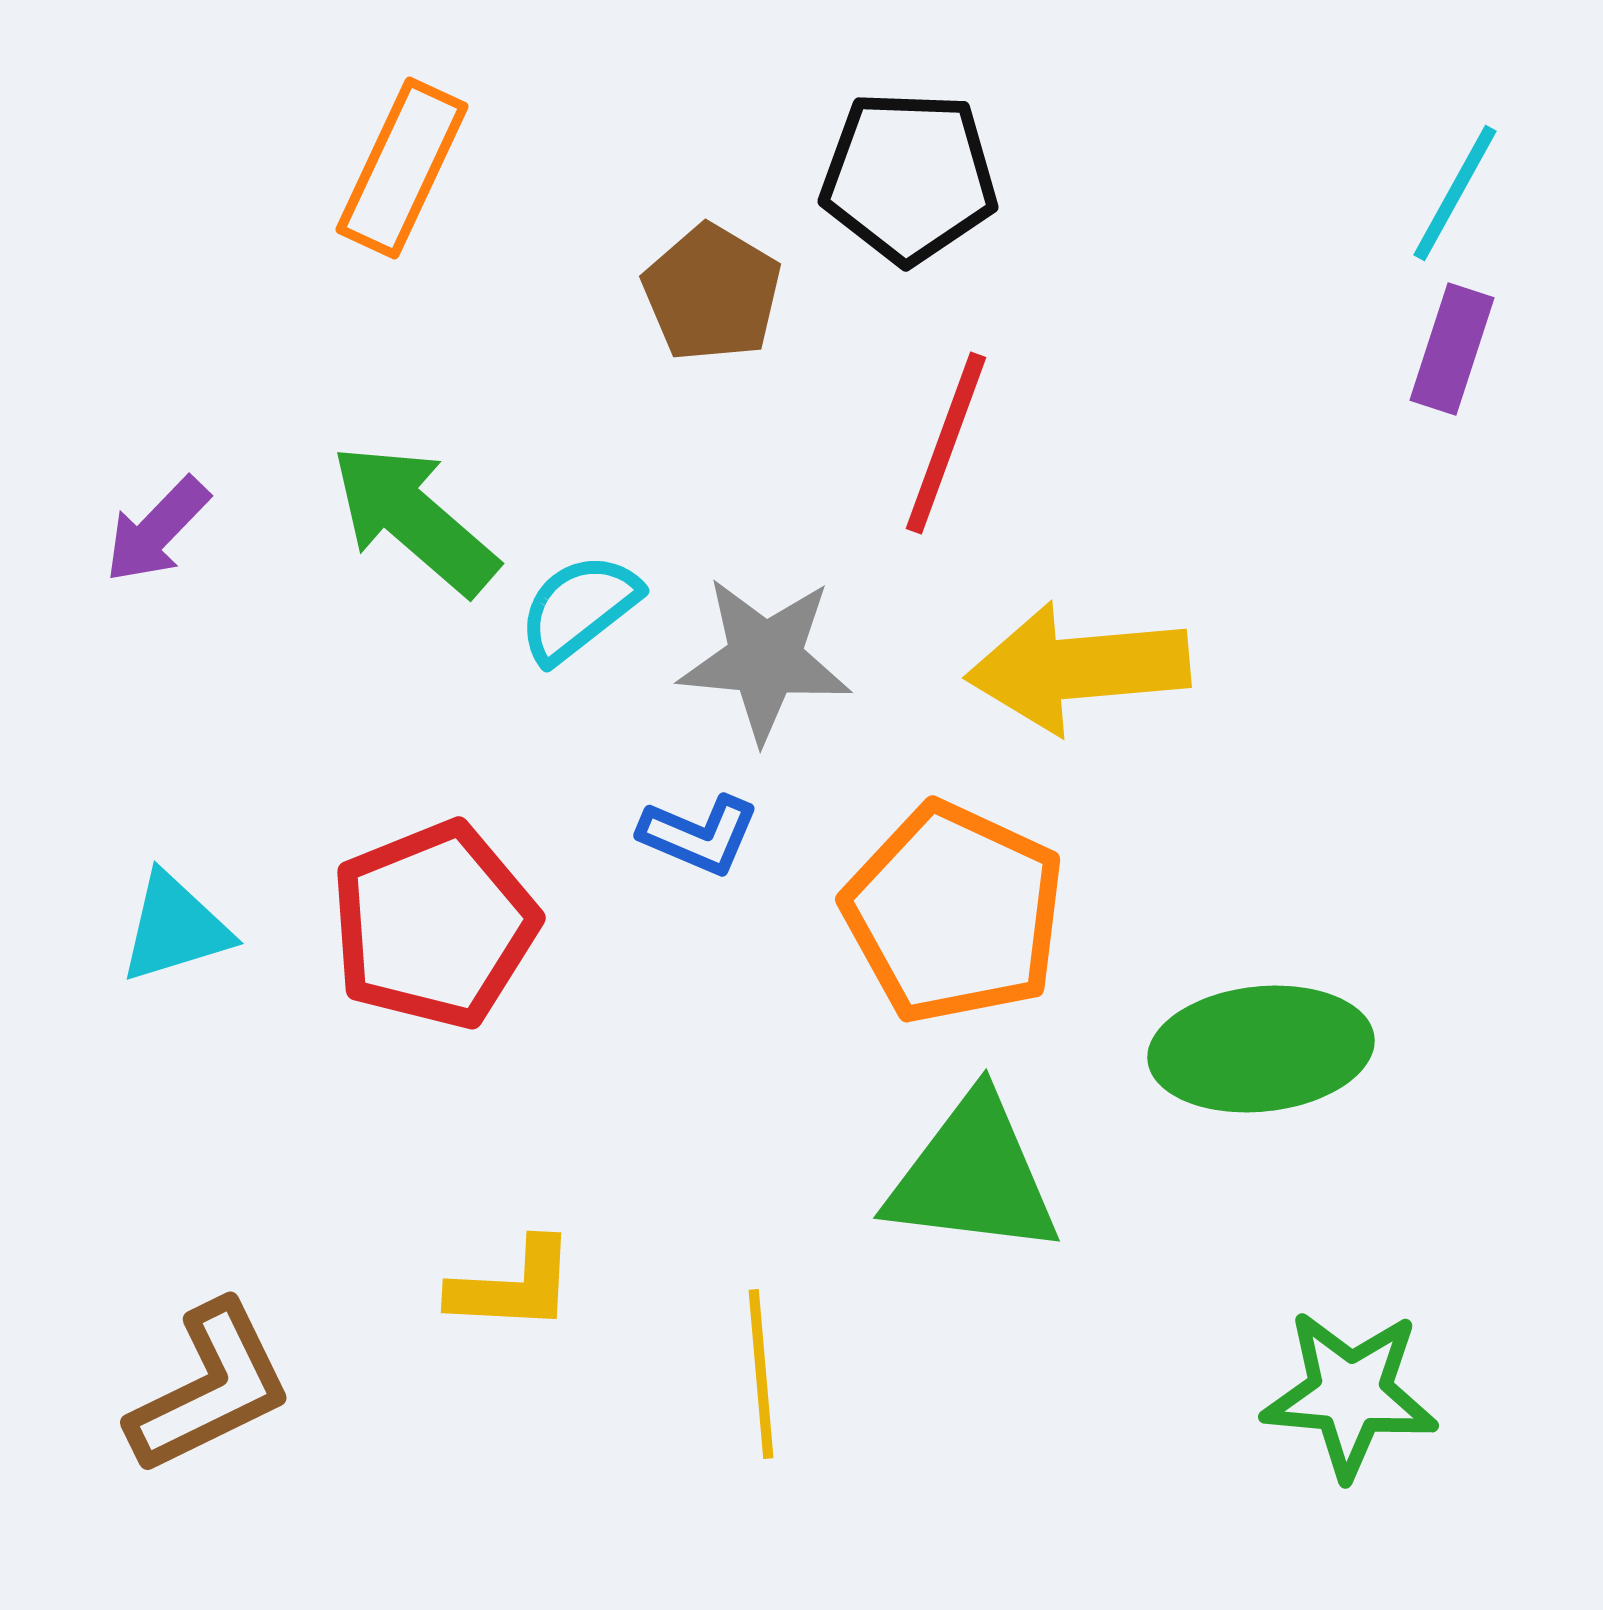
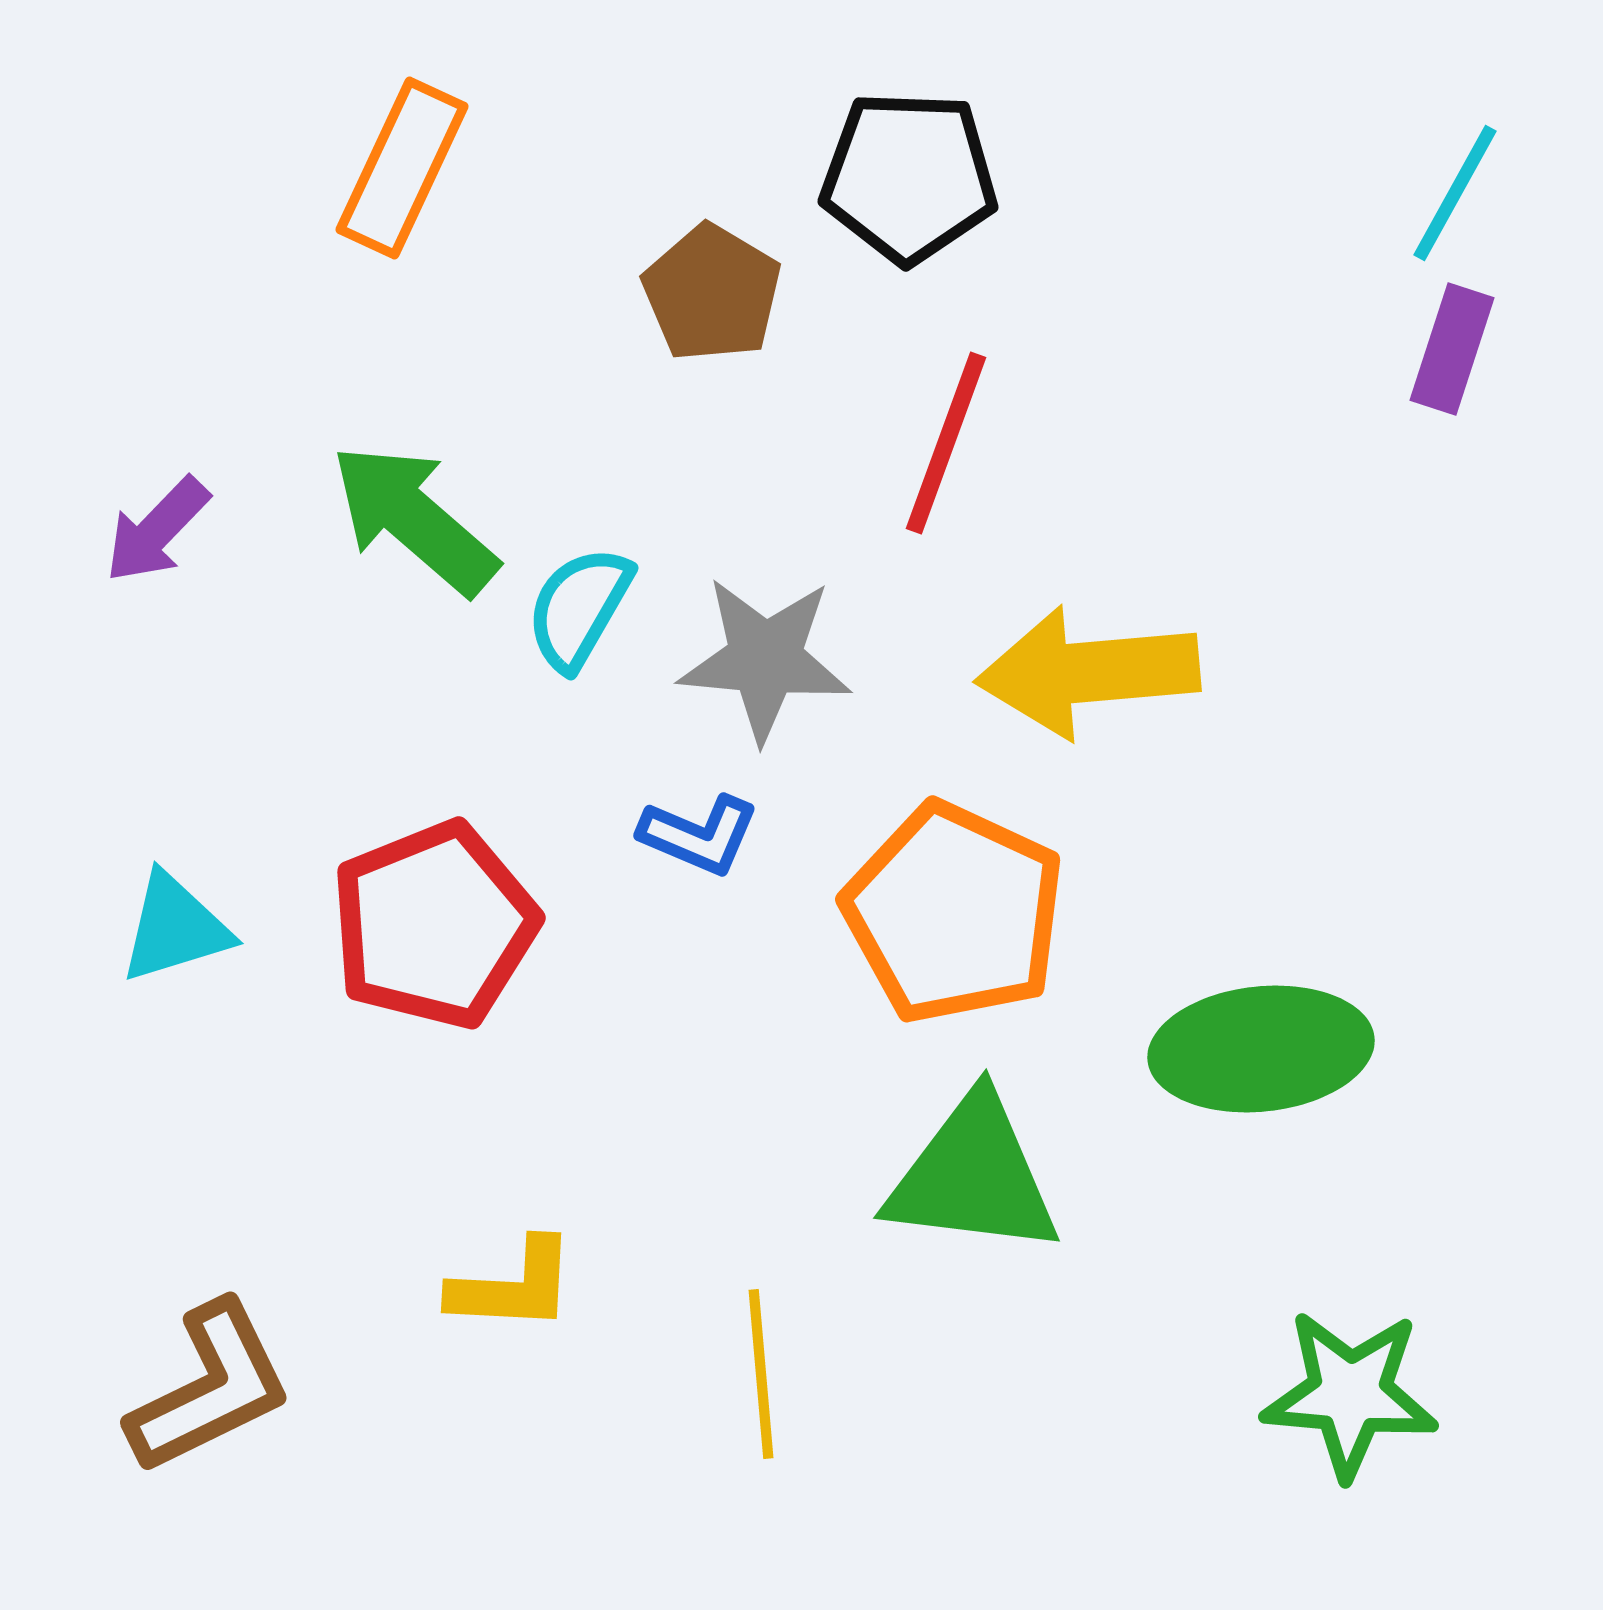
cyan semicircle: rotated 22 degrees counterclockwise
yellow arrow: moved 10 px right, 4 px down
